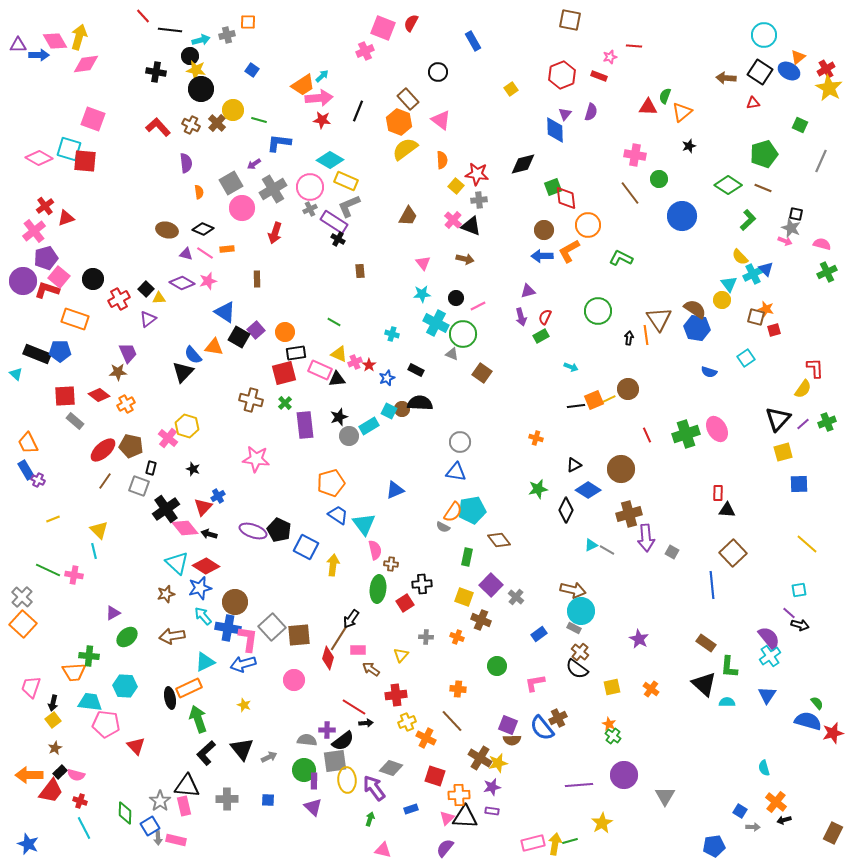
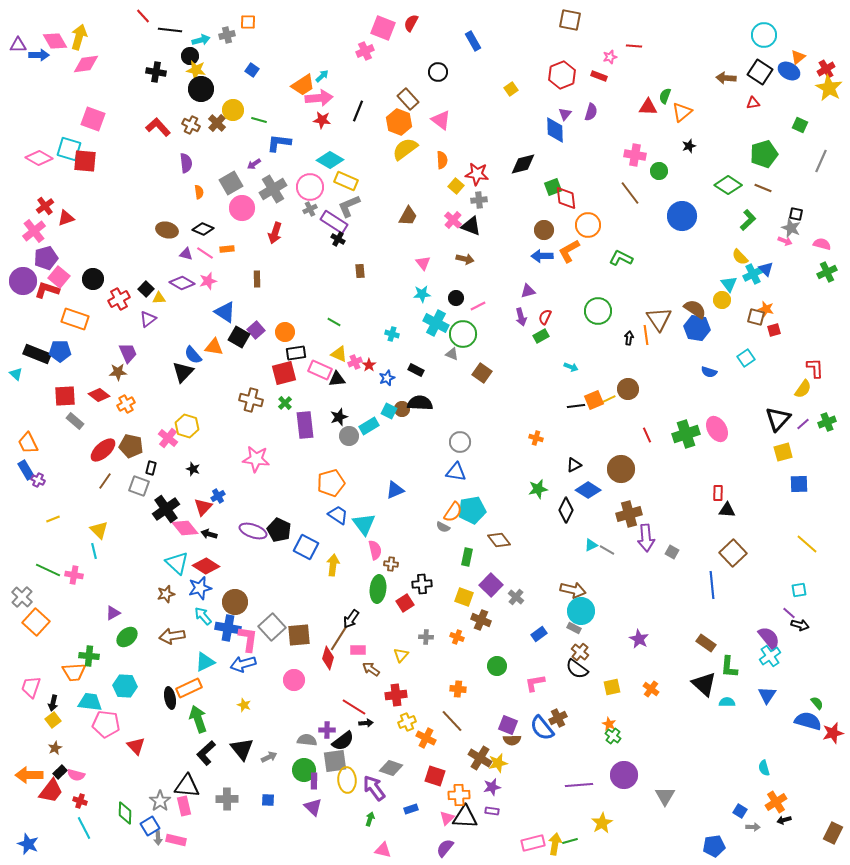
green circle at (659, 179): moved 8 px up
orange square at (23, 624): moved 13 px right, 2 px up
orange cross at (776, 802): rotated 20 degrees clockwise
